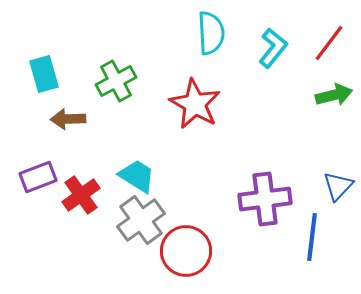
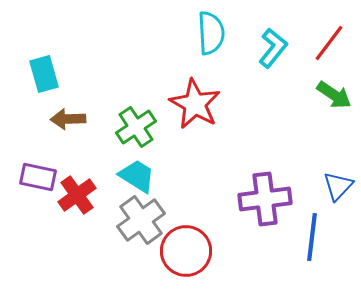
green cross: moved 20 px right, 46 px down; rotated 6 degrees counterclockwise
green arrow: rotated 48 degrees clockwise
purple rectangle: rotated 33 degrees clockwise
red cross: moved 4 px left
